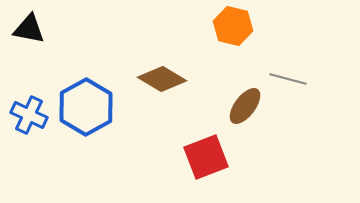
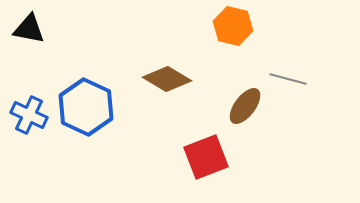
brown diamond: moved 5 px right
blue hexagon: rotated 6 degrees counterclockwise
